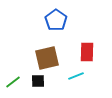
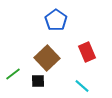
red rectangle: rotated 24 degrees counterclockwise
brown square: rotated 30 degrees counterclockwise
cyan line: moved 6 px right, 10 px down; rotated 63 degrees clockwise
green line: moved 8 px up
